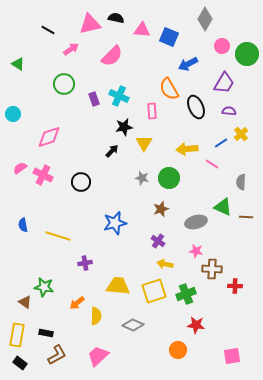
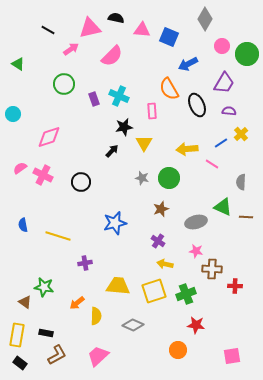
pink triangle at (90, 24): moved 4 px down
black ellipse at (196, 107): moved 1 px right, 2 px up
